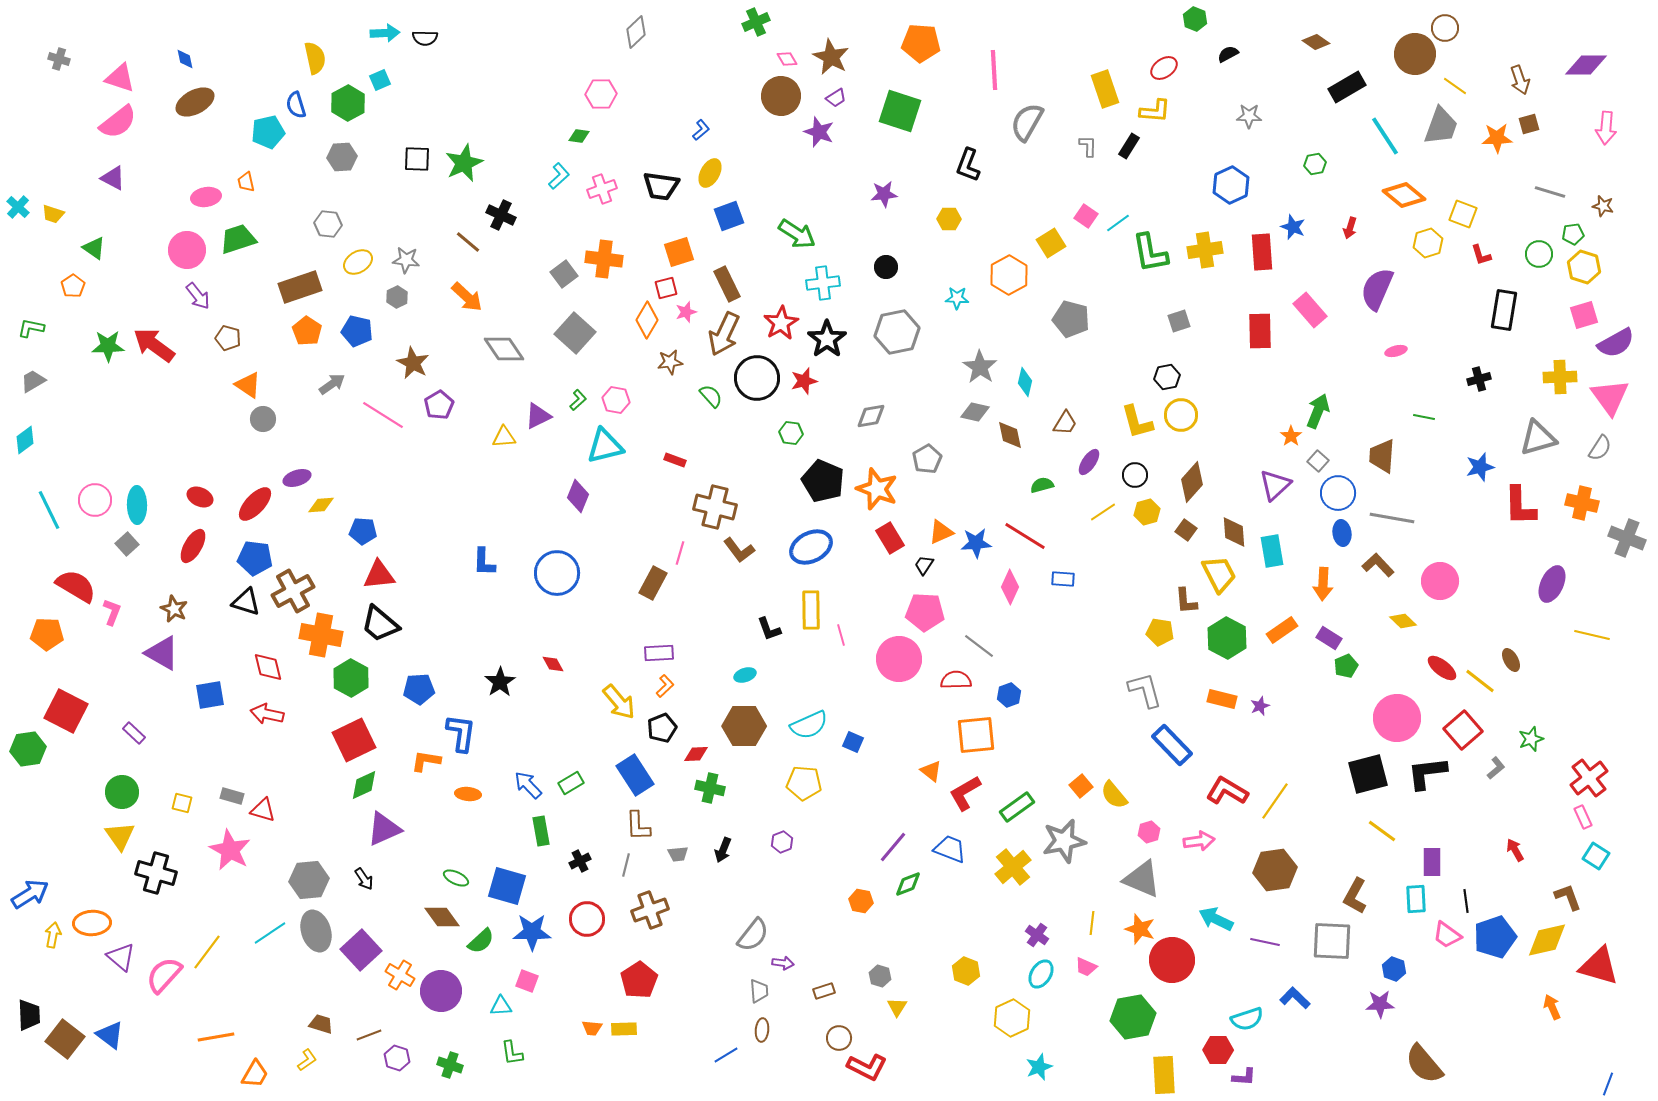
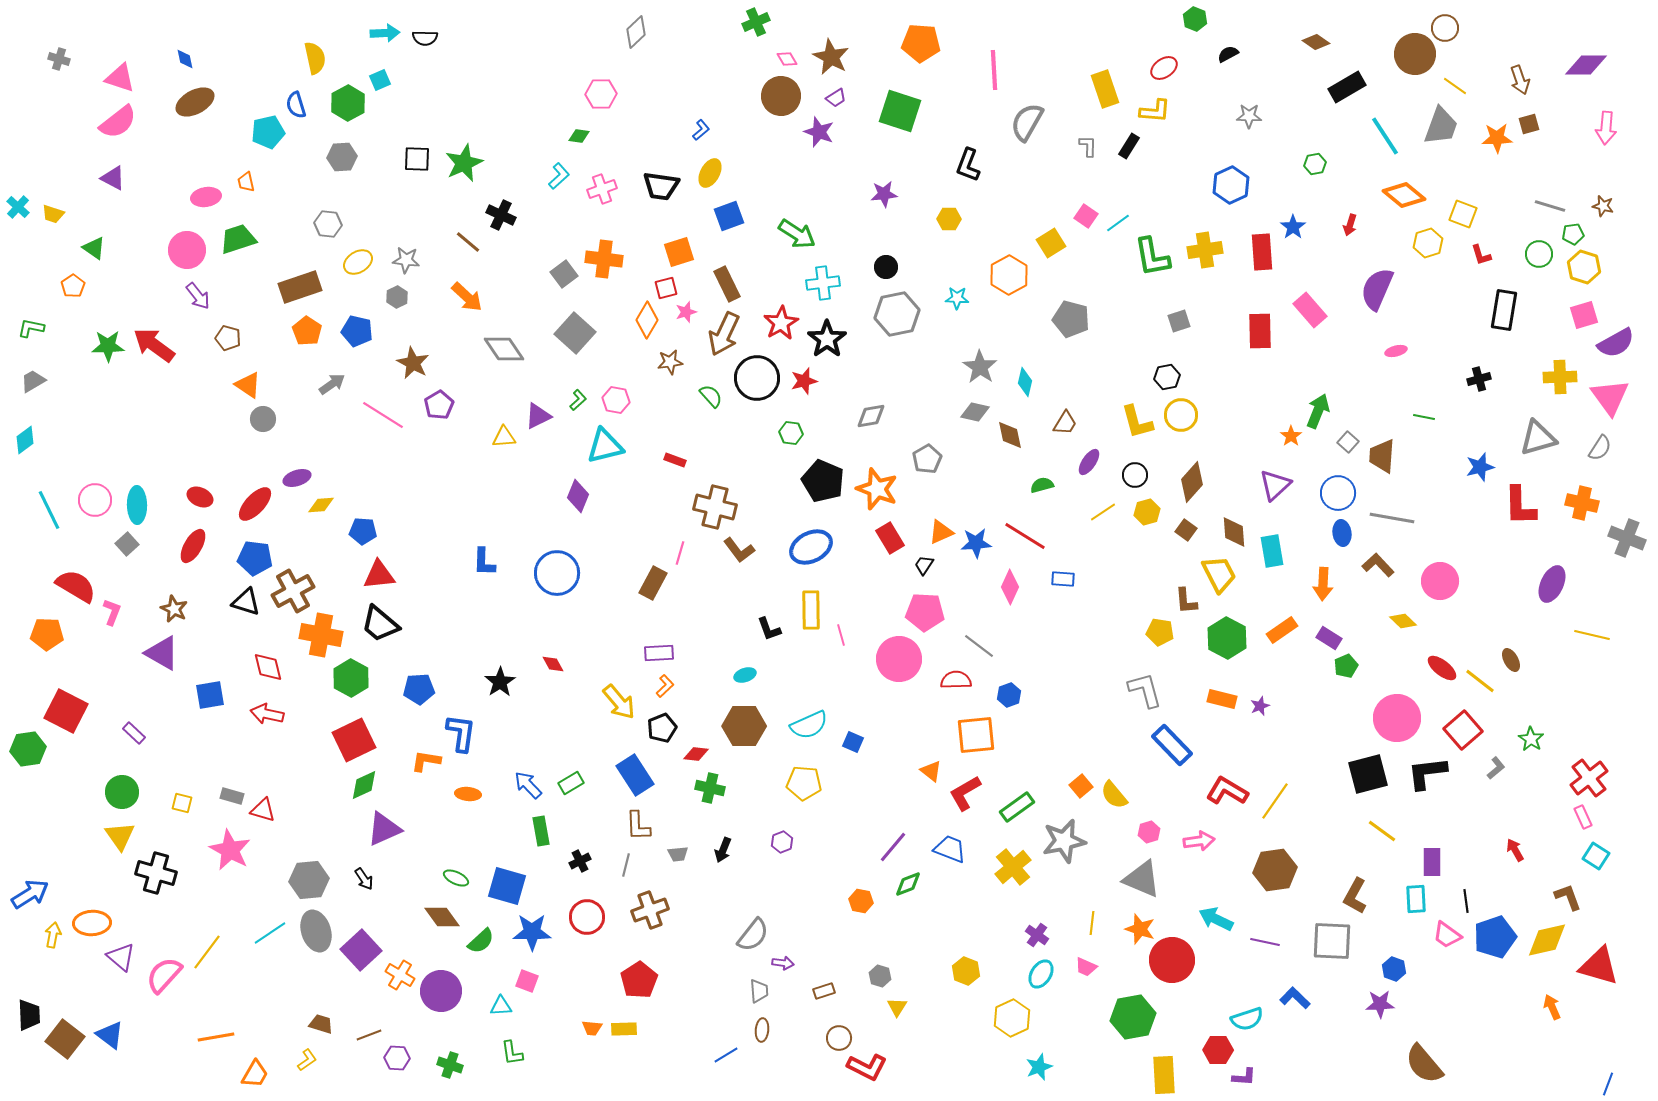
gray line at (1550, 192): moved 14 px down
blue star at (1293, 227): rotated 15 degrees clockwise
red arrow at (1350, 228): moved 3 px up
green L-shape at (1150, 253): moved 2 px right, 4 px down
gray hexagon at (897, 332): moved 18 px up
gray square at (1318, 461): moved 30 px right, 19 px up
green star at (1531, 739): rotated 20 degrees counterclockwise
red diamond at (696, 754): rotated 10 degrees clockwise
red circle at (587, 919): moved 2 px up
purple hexagon at (397, 1058): rotated 15 degrees counterclockwise
